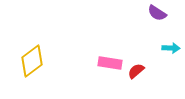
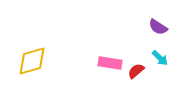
purple semicircle: moved 1 px right, 14 px down
cyan arrow: moved 11 px left, 10 px down; rotated 42 degrees clockwise
yellow diamond: rotated 20 degrees clockwise
